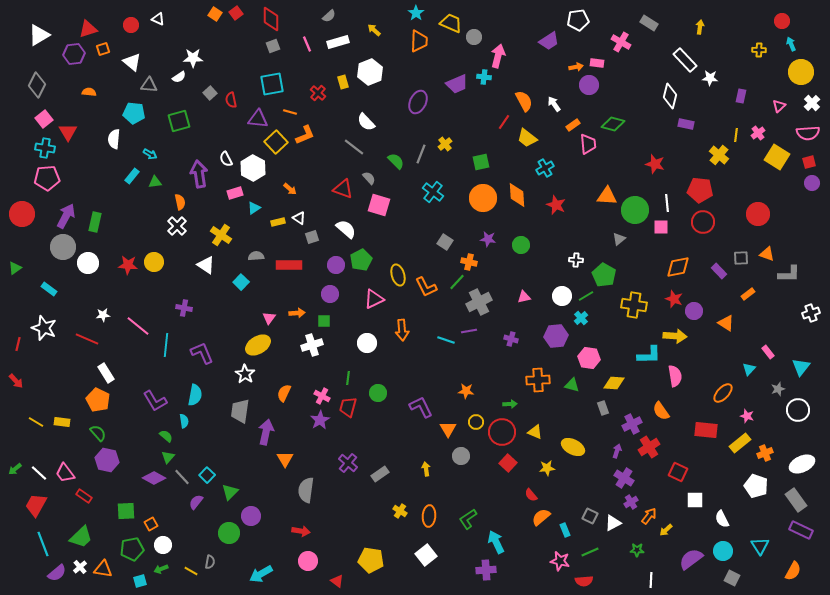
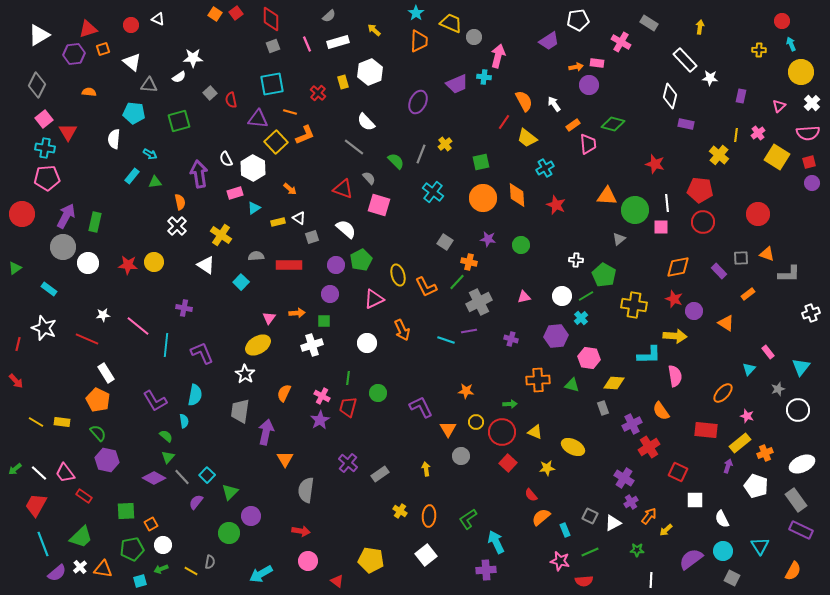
orange arrow at (402, 330): rotated 20 degrees counterclockwise
purple arrow at (617, 451): moved 111 px right, 15 px down
